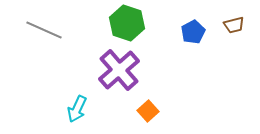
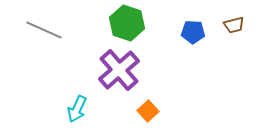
blue pentagon: rotated 30 degrees clockwise
